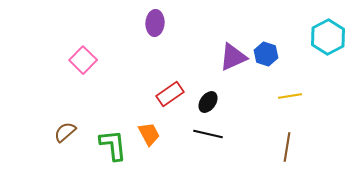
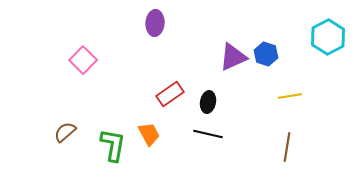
black ellipse: rotated 25 degrees counterclockwise
green L-shape: rotated 16 degrees clockwise
